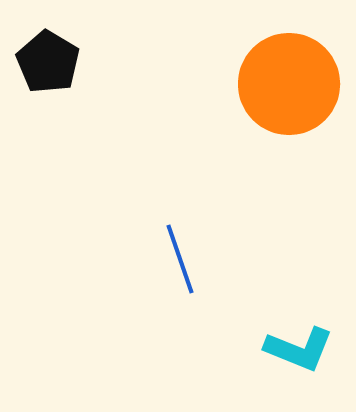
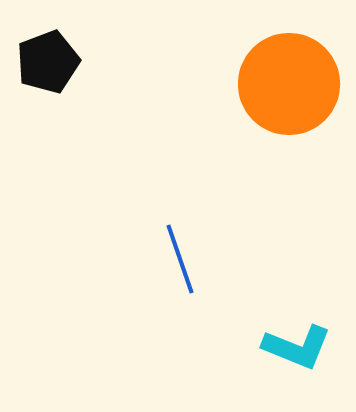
black pentagon: rotated 20 degrees clockwise
cyan L-shape: moved 2 px left, 2 px up
